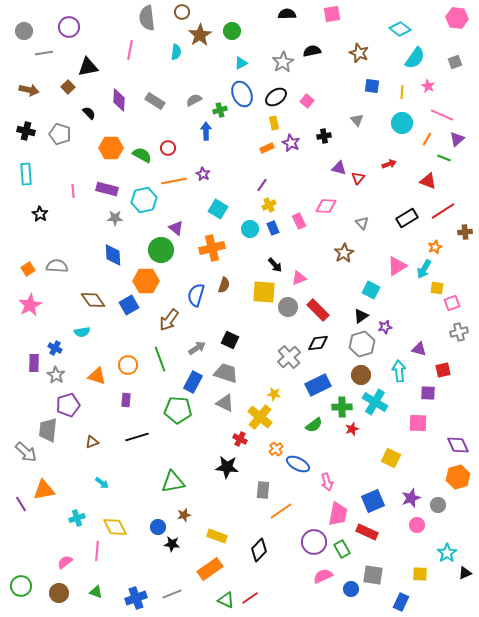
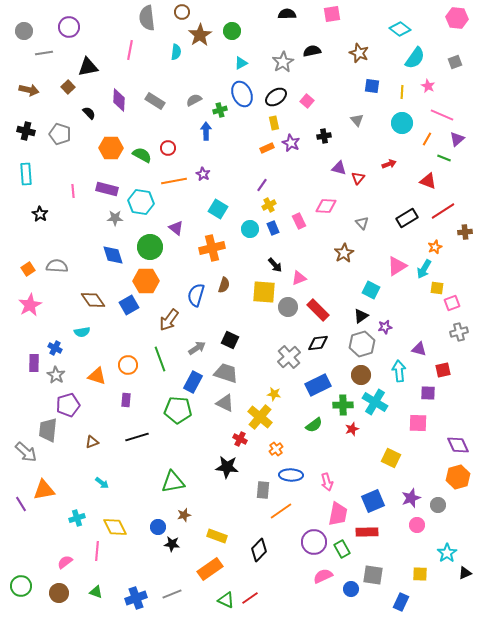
cyan hexagon at (144, 200): moved 3 px left, 2 px down; rotated 20 degrees clockwise
green circle at (161, 250): moved 11 px left, 3 px up
blue diamond at (113, 255): rotated 15 degrees counterclockwise
green cross at (342, 407): moved 1 px right, 2 px up
blue ellipse at (298, 464): moved 7 px left, 11 px down; rotated 25 degrees counterclockwise
red rectangle at (367, 532): rotated 25 degrees counterclockwise
